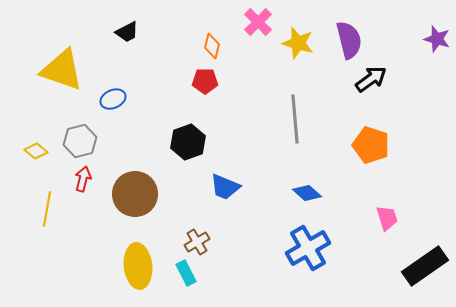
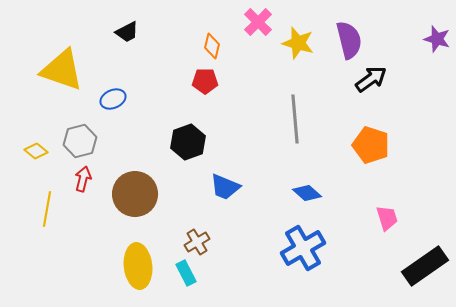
blue cross: moved 5 px left
